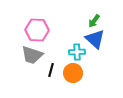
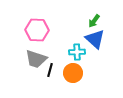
gray trapezoid: moved 4 px right, 4 px down
black line: moved 1 px left
